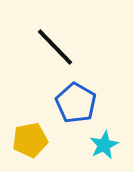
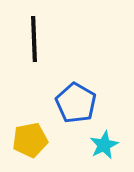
black line: moved 21 px left, 8 px up; rotated 42 degrees clockwise
